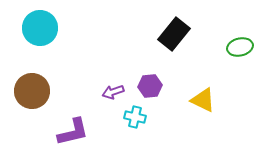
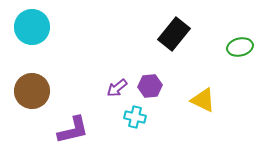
cyan circle: moved 8 px left, 1 px up
purple arrow: moved 4 px right, 4 px up; rotated 20 degrees counterclockwise
purple L-shape: moved 2 px up
